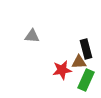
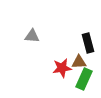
black rectangle: moved 2 px right, 6 px up
red star: moved 2 px up
green rectangle: moved 2 px left, 1 px up
